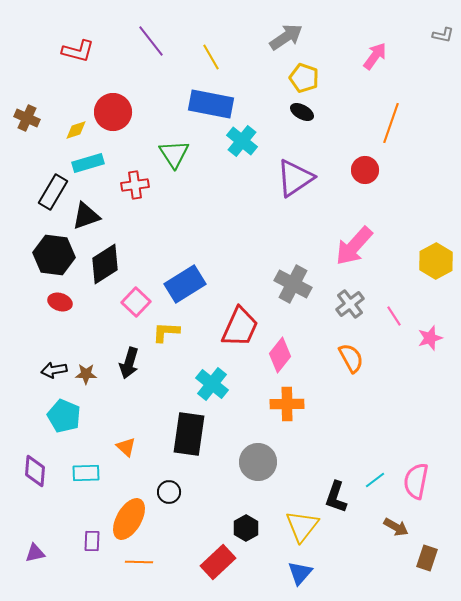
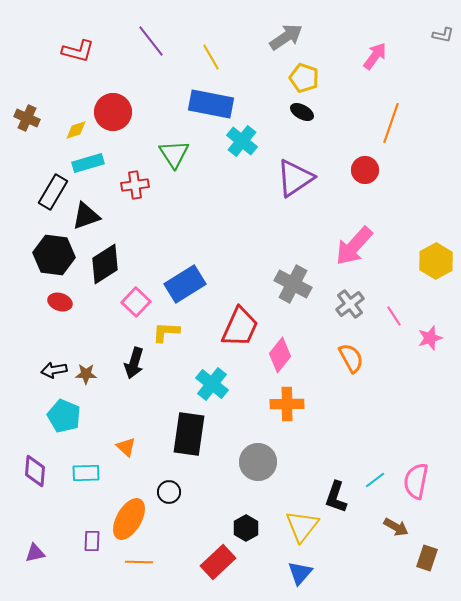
black arrow at (129, 363): moved 5 px right
